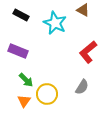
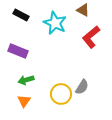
red L-shape: moved 3 px right, 15 px up
green arrow: rotated 119 degrees clockwise
yellow circle: moved 14 px right
